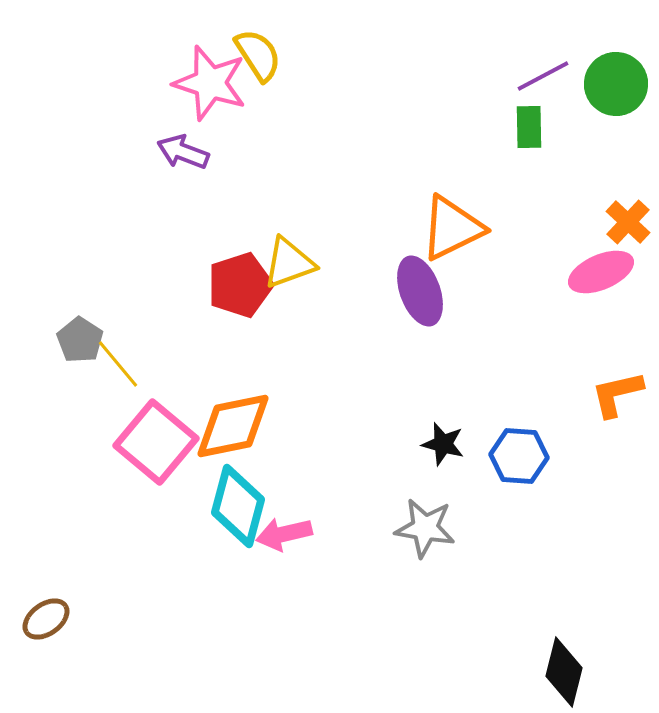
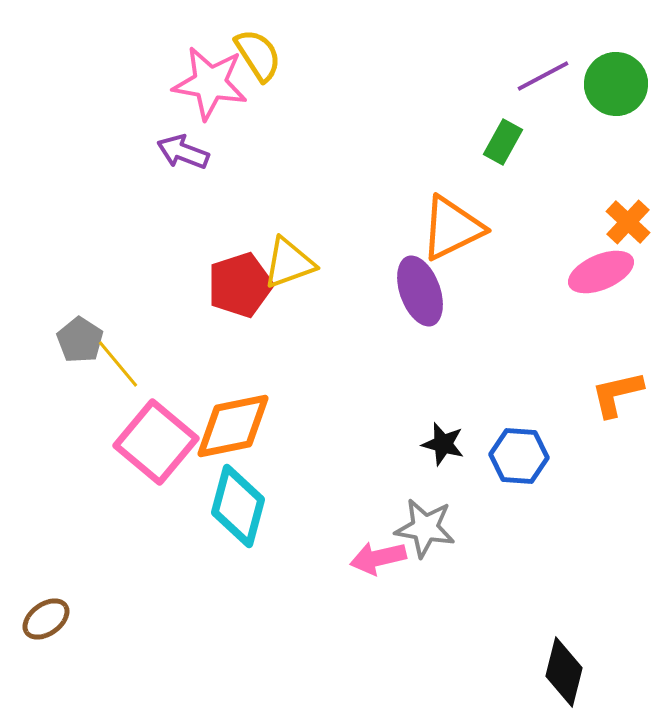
pink star: rotated 8 degrees counterclockwise
green rectangle: moved 26 px left, 15 px down; rotated 30 degrees clockwise
pink arrow: moved 94 px right, 24 px down
